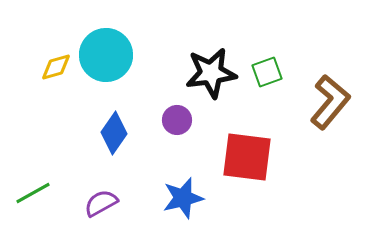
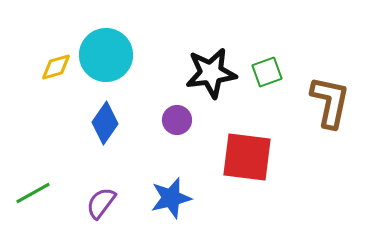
brown L-shape: rotated 28 degrees counterclockwise
blue diamond: moved 9 px left, 10 px up
blue star: moved 12 px left
purple semicircle: rotated 24 degrees counterclockwise
